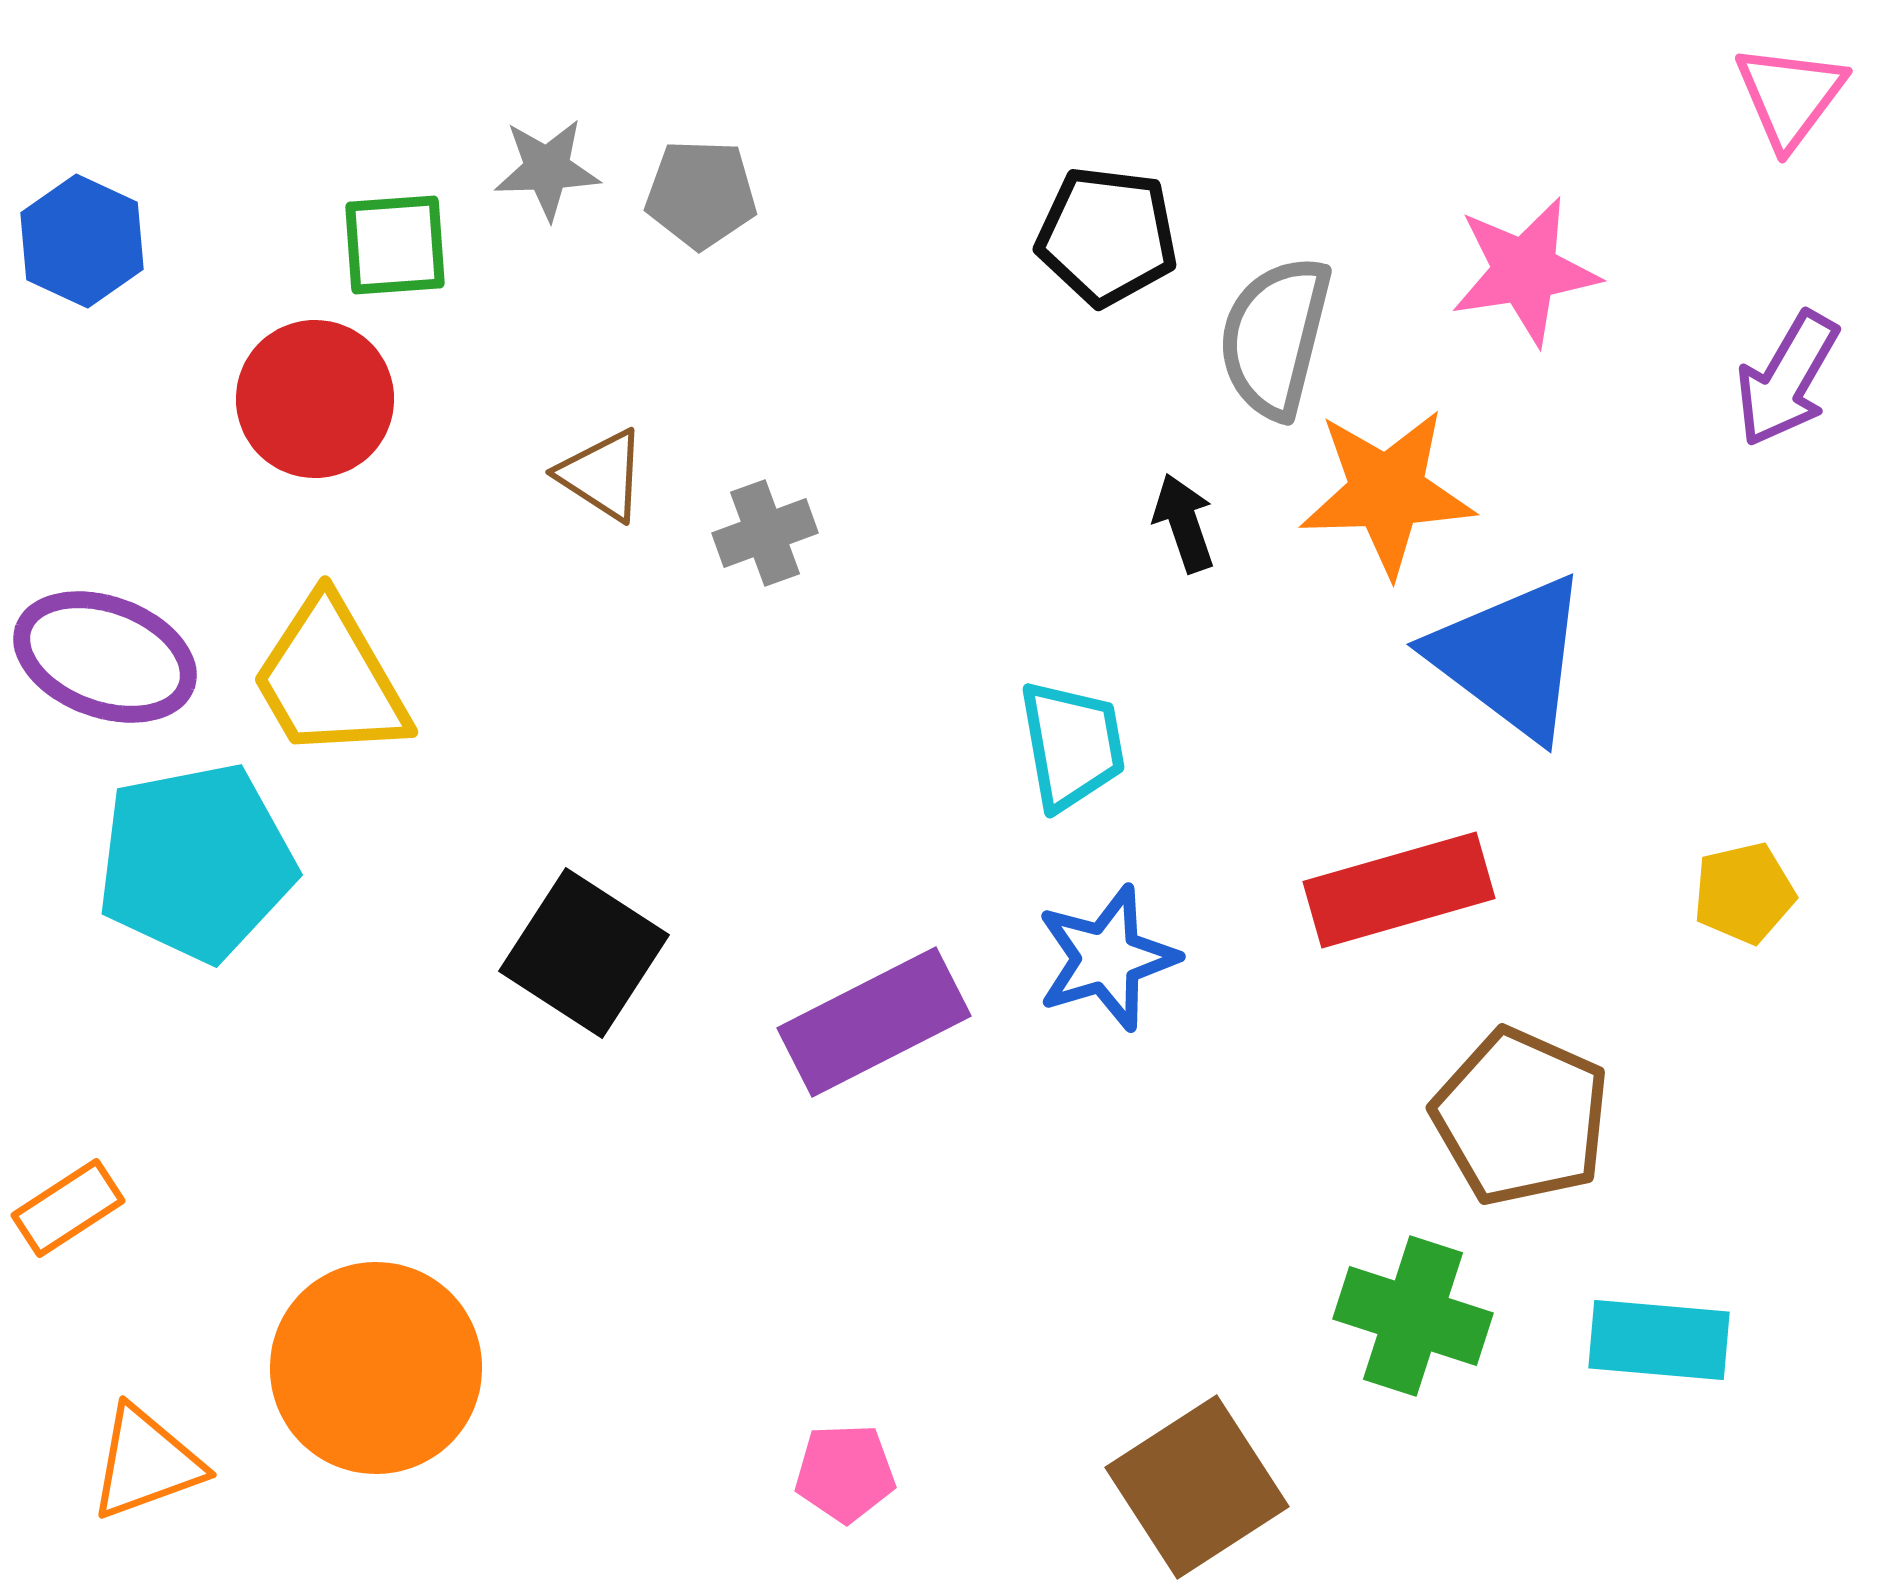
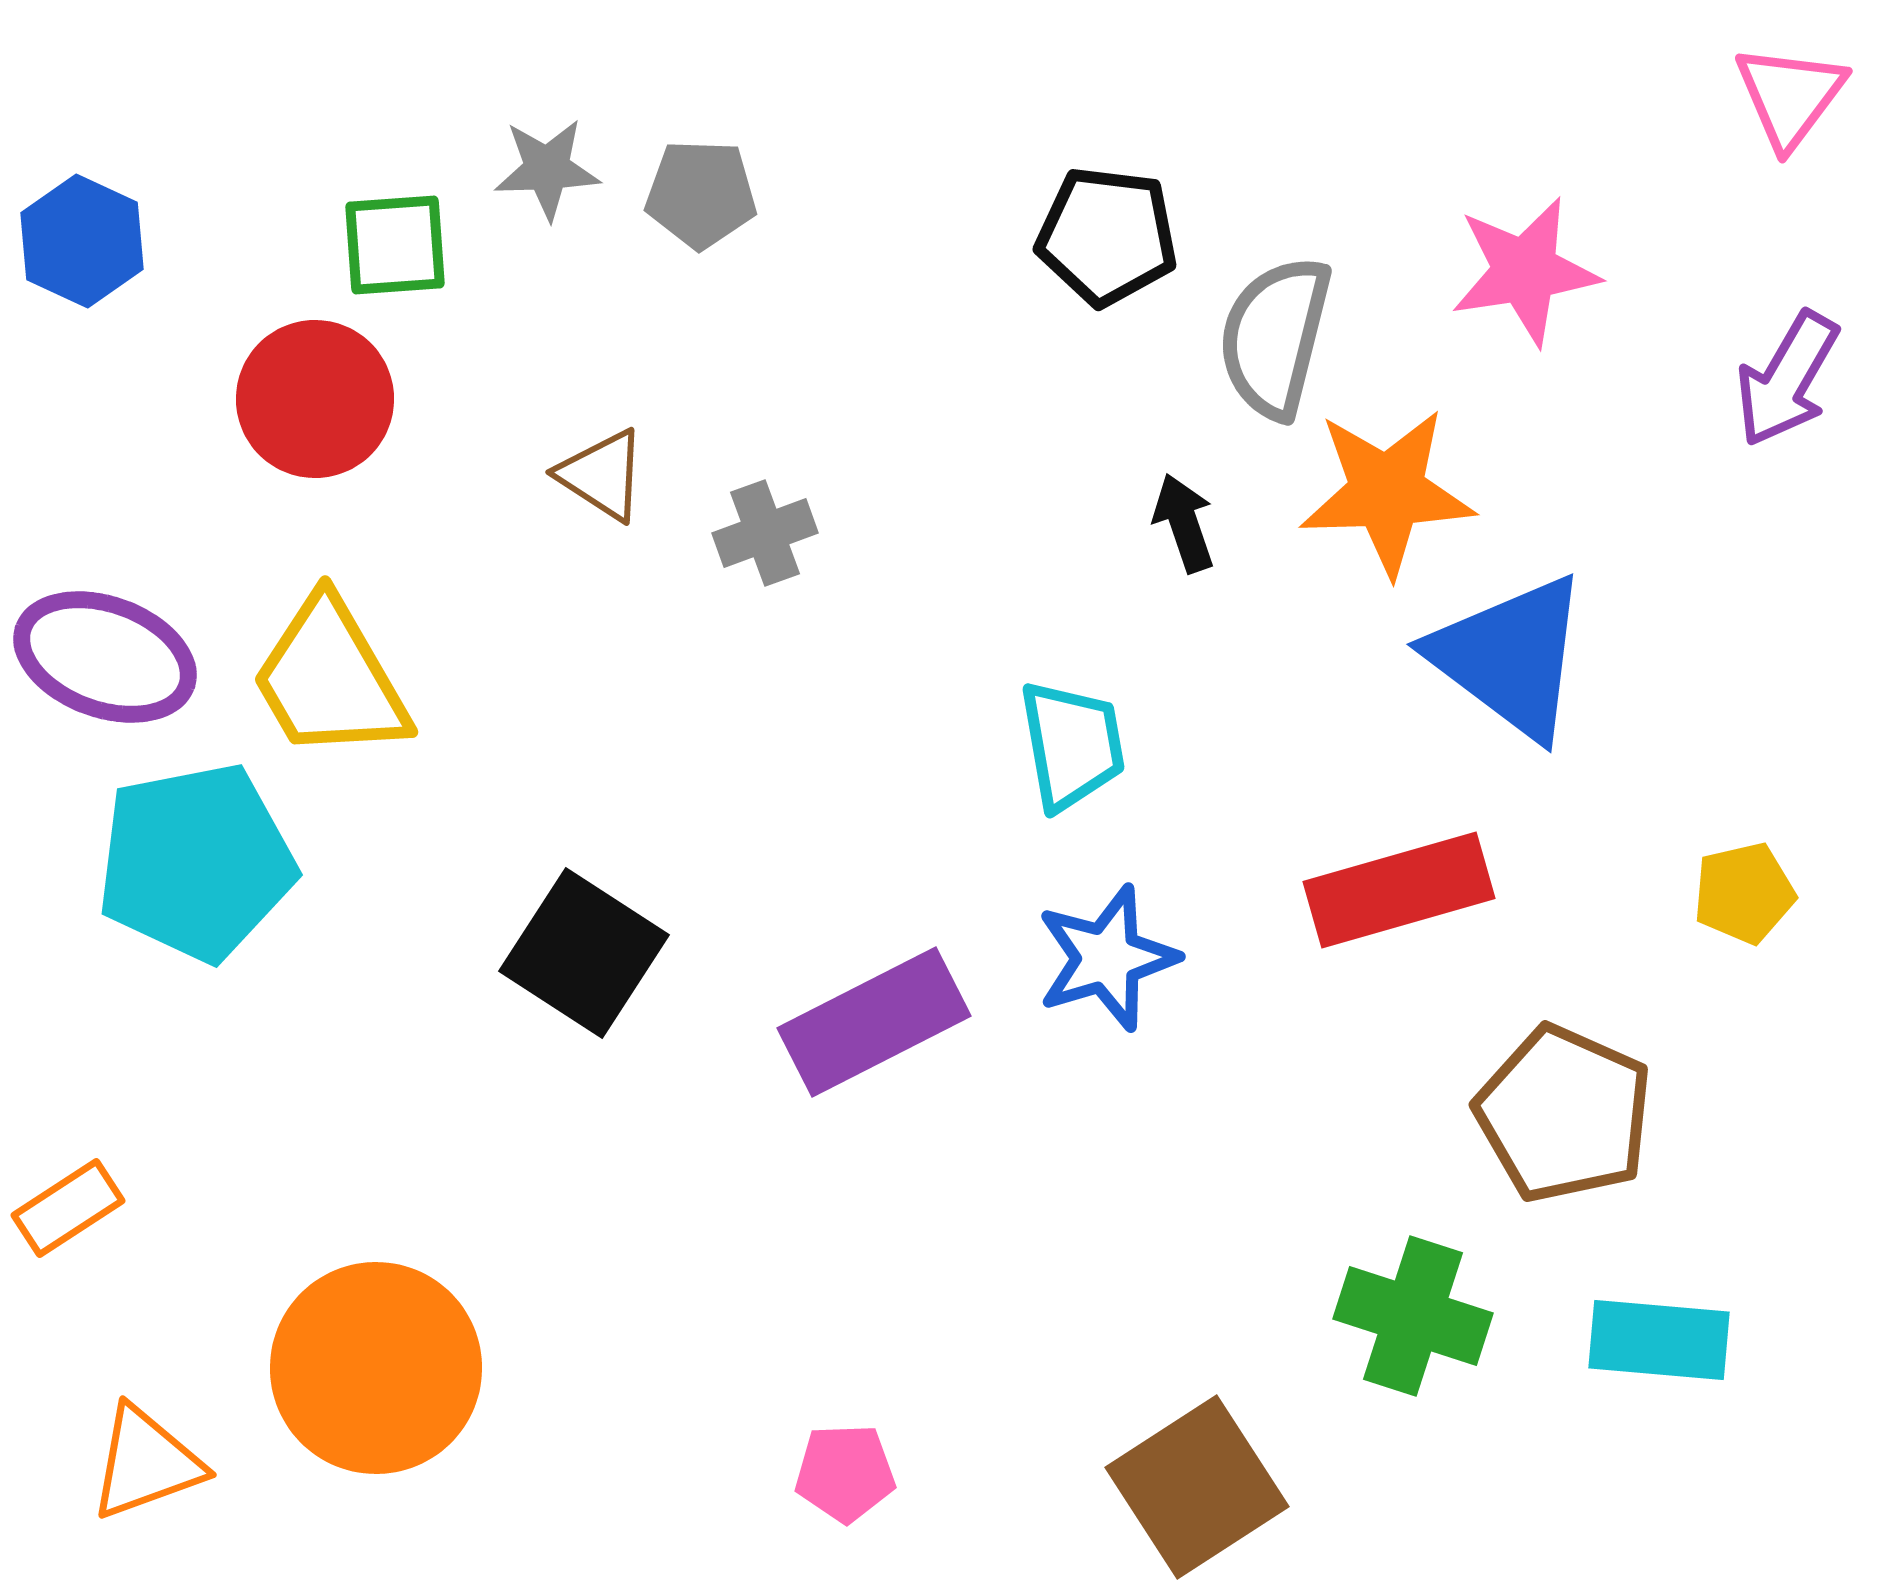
brown pentagon: moved 43 px right, 3 px up
